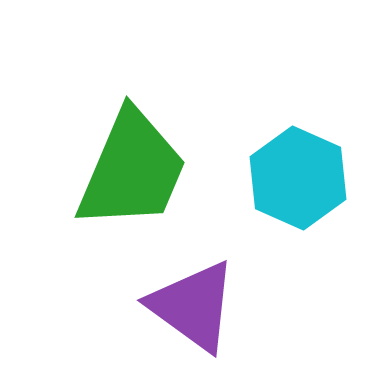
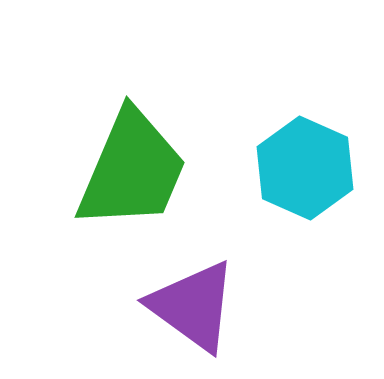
cyan hexagon: moved 7 px right, 10 px up
